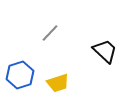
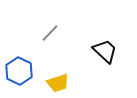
blue hexagon: moved 1 px left, 4 px up; rotated 16 degrees counterclockwise
